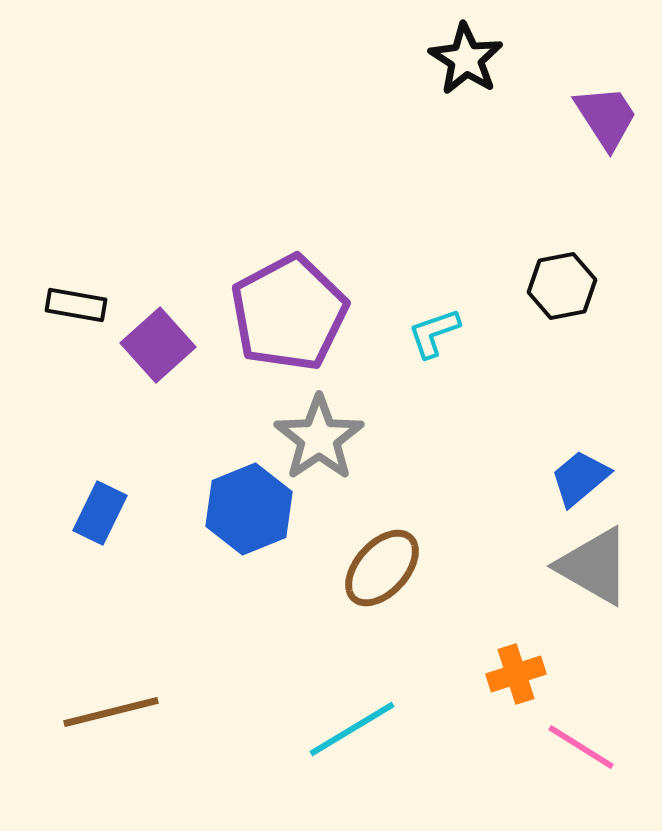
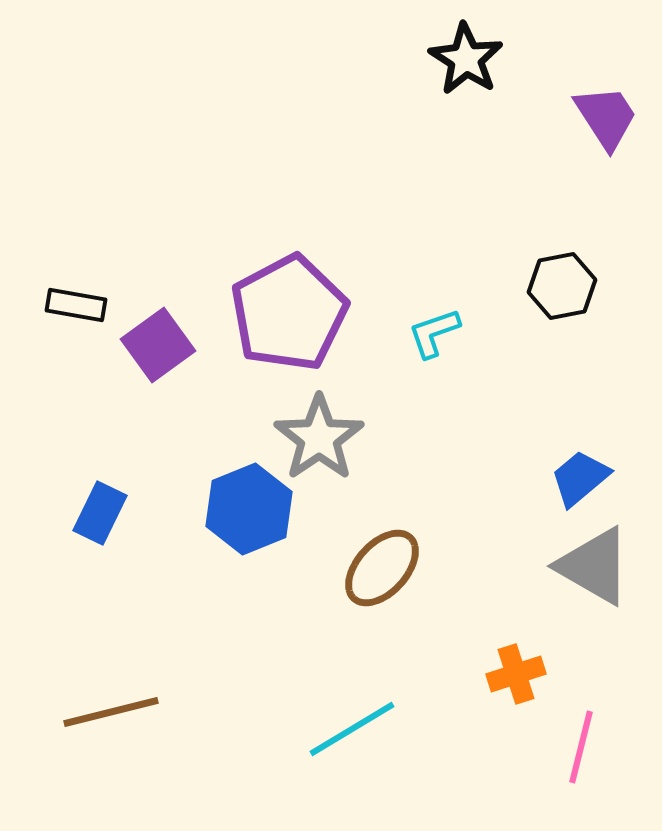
purple square: rotated 6 degrees clockwise
pink line: rotated 72 degrees clockwise
